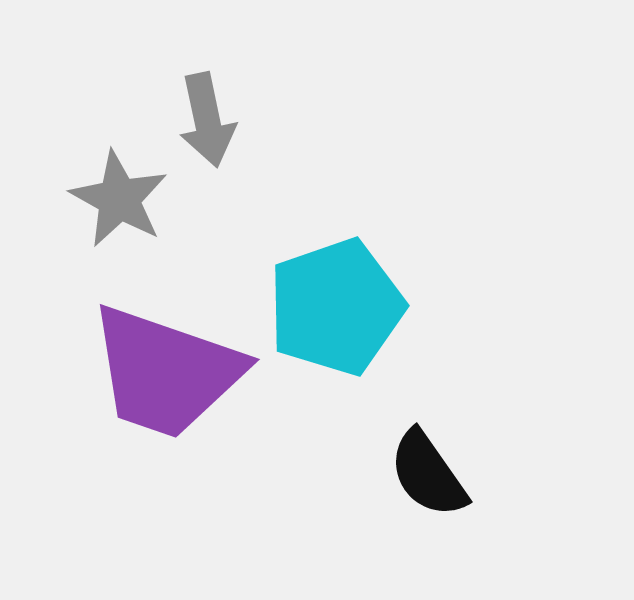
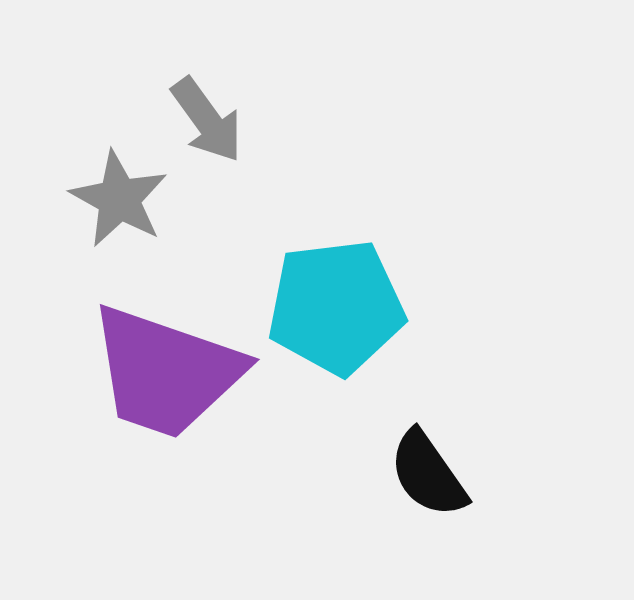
gray arrow: rotated 24 degrees counterclockwise
cyan pentagon: rotated 12 degrees clockwise
